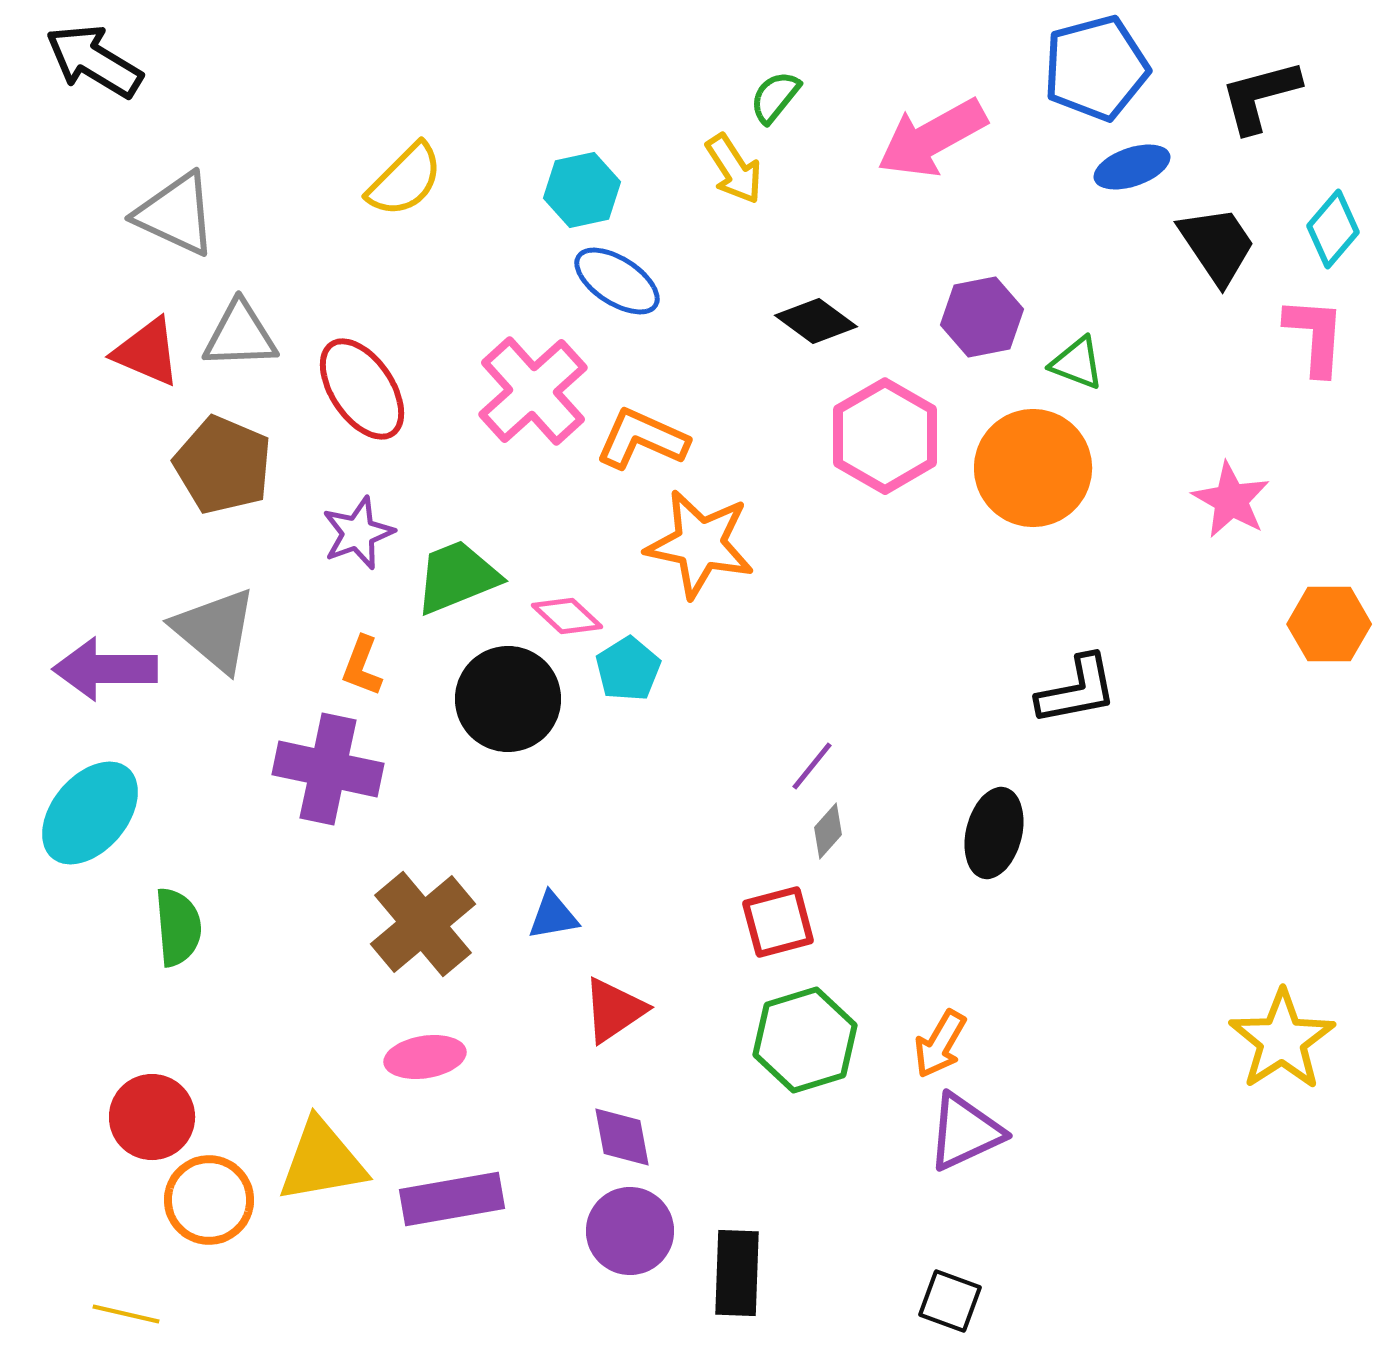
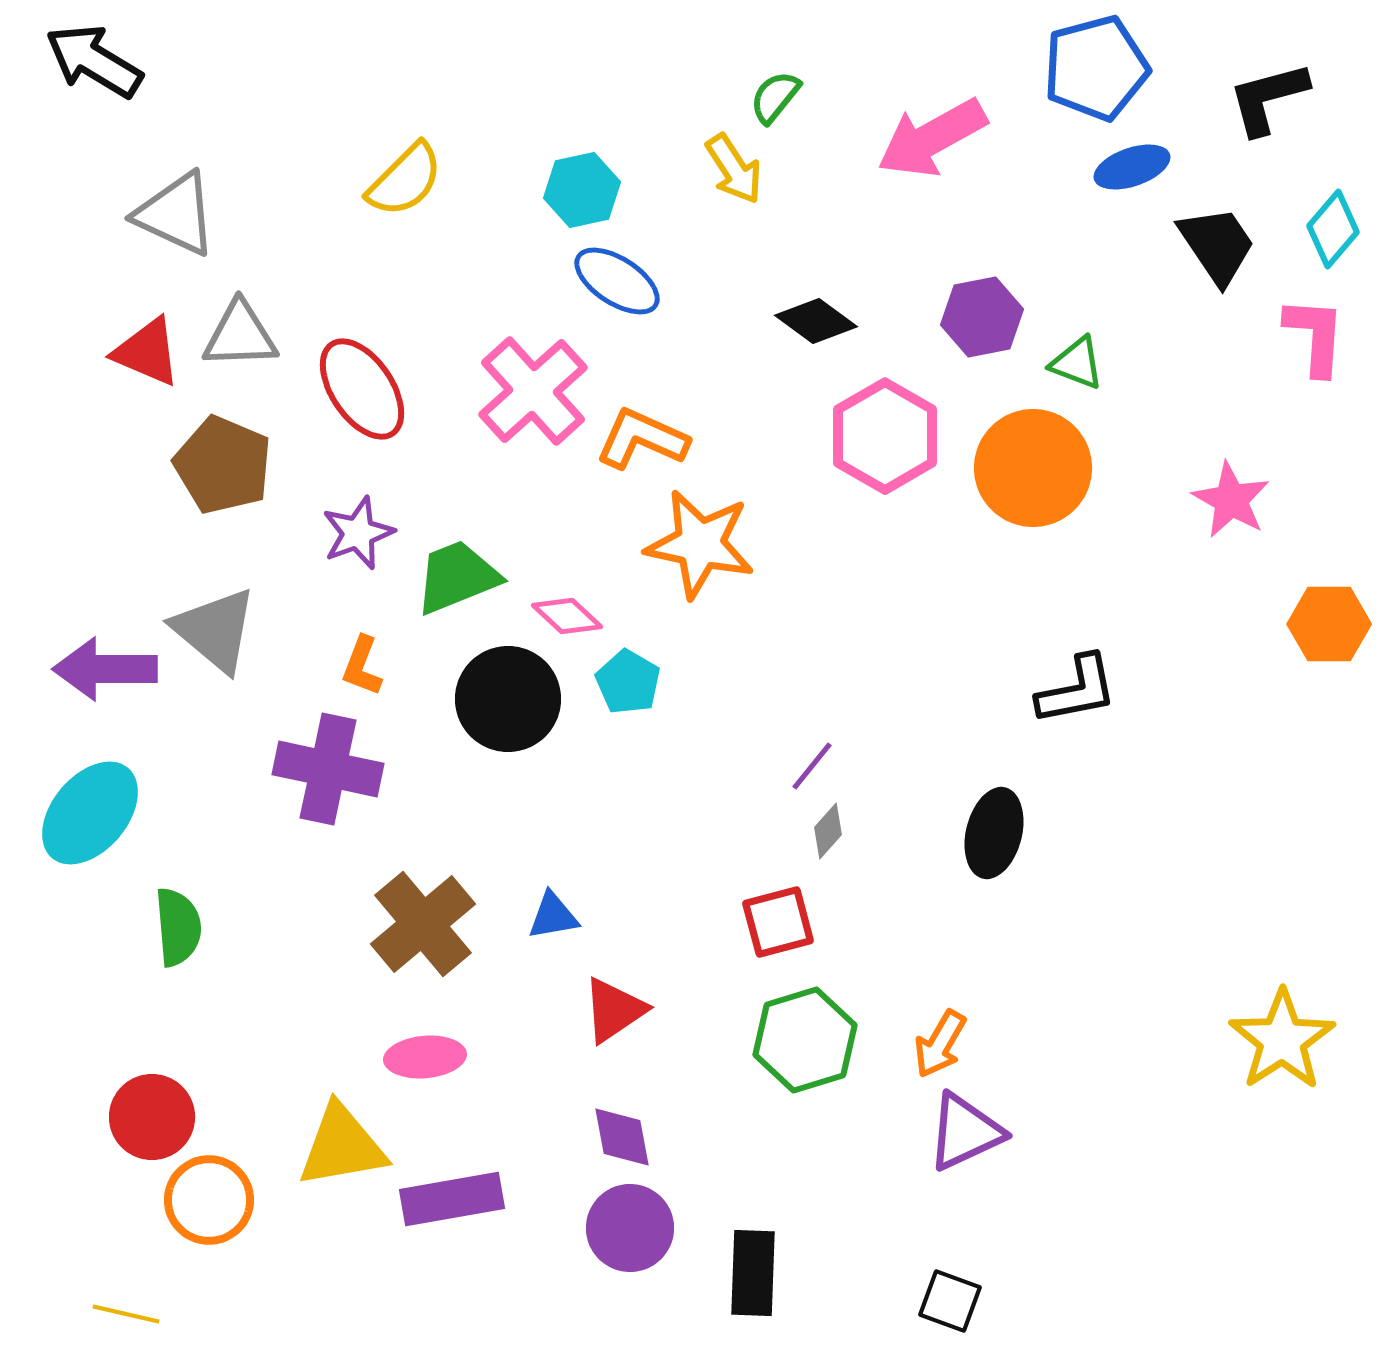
black L-shape at (1260, 96): moved 8 px right, 2 px down
cyan pentagon at (628, 669): moved 13 px down; rotated 10 degrees counterclockwise
pink ellipse at (425, 1057): rotated 4 degrees clockwise
yellow triangle at (322, 1161): moved 20 px right, 15 px up
purple circle at (630, 1231): moved 3 px up
black rectangle at (737, 1273): moved 16 px right
